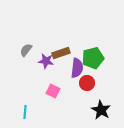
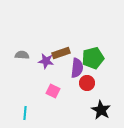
gray semicircle: moved 4 px left, 5 px down; rotated 56 degrees clockwise
cyan line: moved 1 px down
